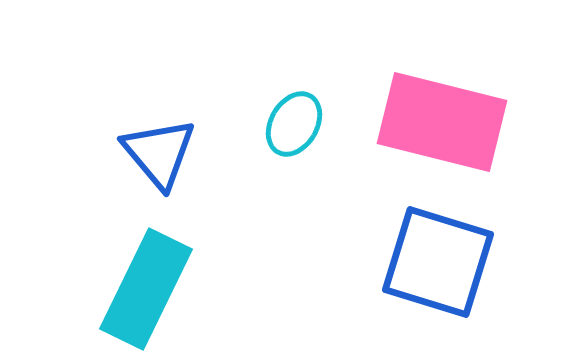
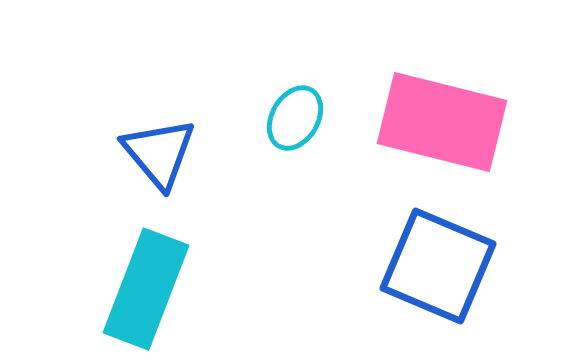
cyan ellipse: moved 1 px right, 6 px up
blue square: moved 4 px down; rotated 6 degrees clockwise
cyan rectangle: rotated 5 degrees counterclockwise
